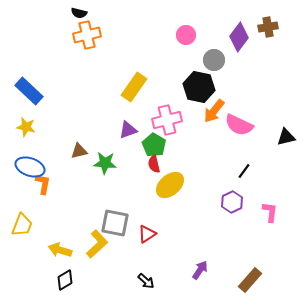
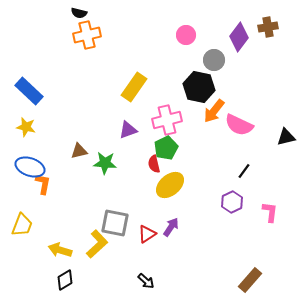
green pentagon: moved 12 px right, 3 px down; rotated 15 degrees clockwise
purple arrow: moved 29 px left, 43 px up
